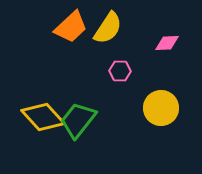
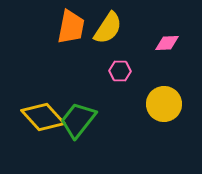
orange trapezoid: rotated 36 degrees counterclockwise
yellow circle: moved 3 px right, 4 px up
